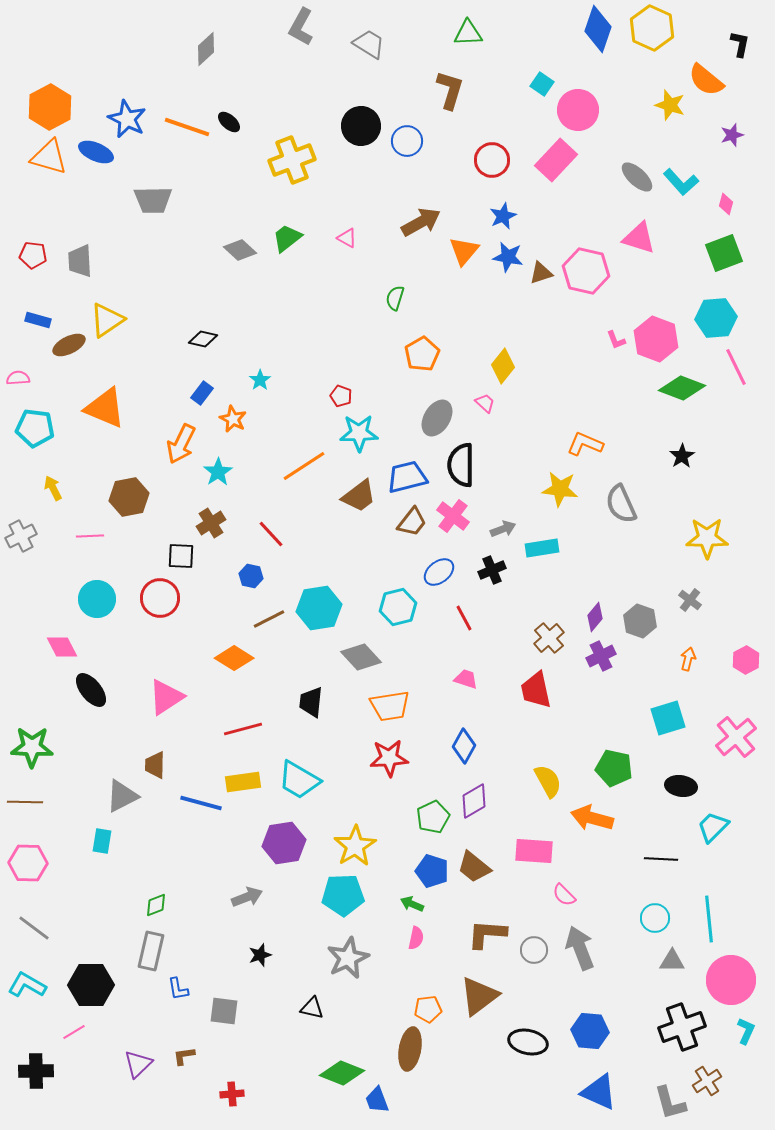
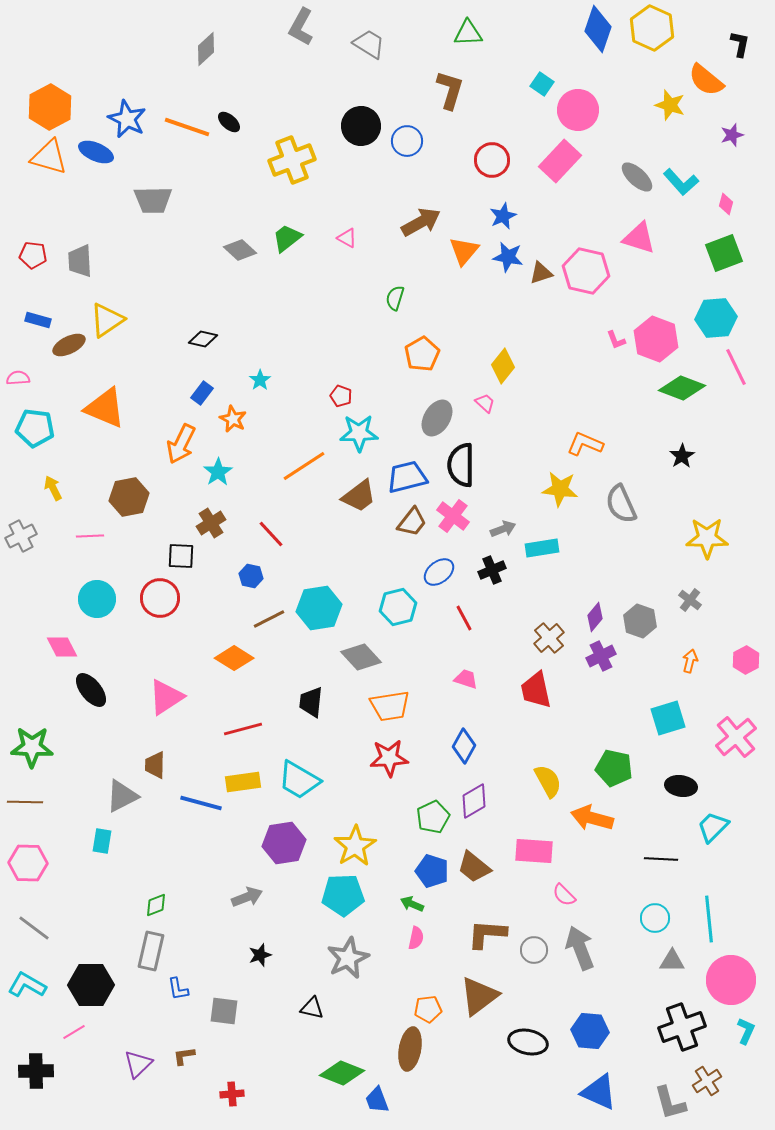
pink rectangle at (556, 160): moved 4 px right, 1 px down
orange arrow at (688, 659): moved 2 px right, 2 px down
